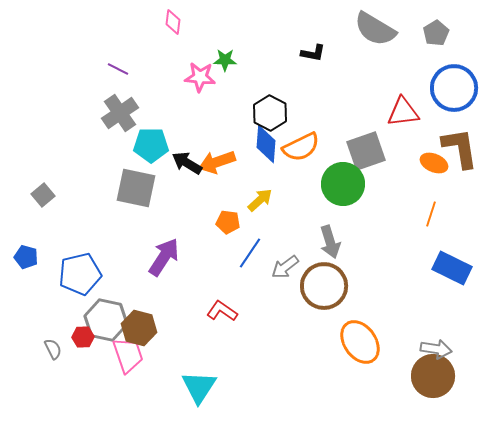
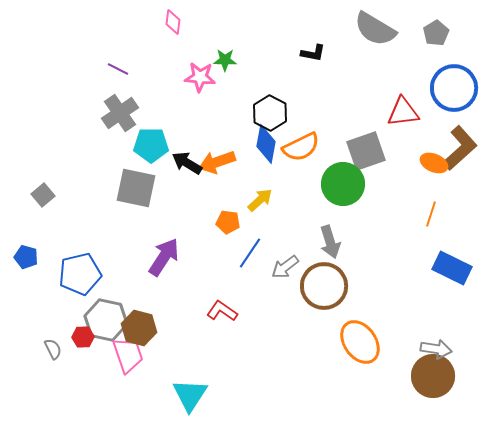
blue diamond at (266, 144): rotated 6 degrees clockwise
brown L-shape at (460, 148): rotated 57 degrees clockwise
cyan triangle at (199, 387): moved 9 px left, 8 px down
